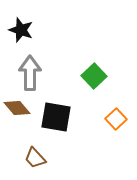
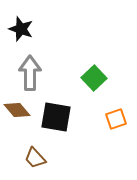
black star: moved 1 px up
green square: moved 2 px down
brown diamond: moved 2 px down
orange square: rotated 25 degrees clockwise
